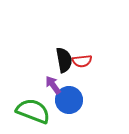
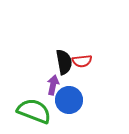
black semicircle: moved 2 px down
purple arrow: rotated 48 degrees clockwise
green semicircle: moved 1 px right
